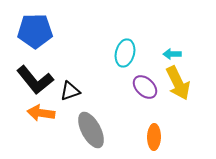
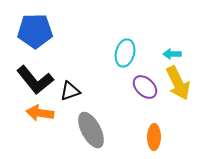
orange arrow: moved 1 px left
